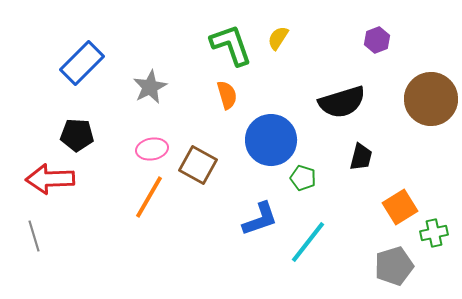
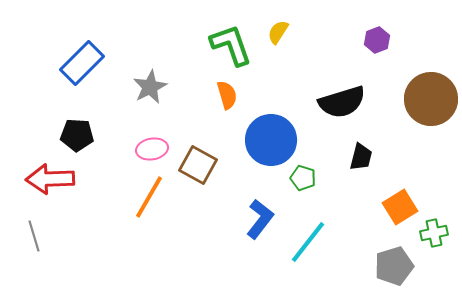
yellow semicircle: moved 6 px up
blue L-shape: rotated 33 degrees counterclockwise
